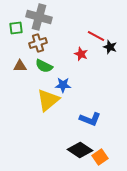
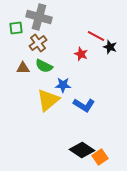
brown cross: rotated 18 degrees counterclockwise
brown triangle: moved 3 px right, 2 px down
blue L-shape: moved 6 px left, 14 px up; rotated 10 degrees clockwise
black diamond: moved 2 px right
